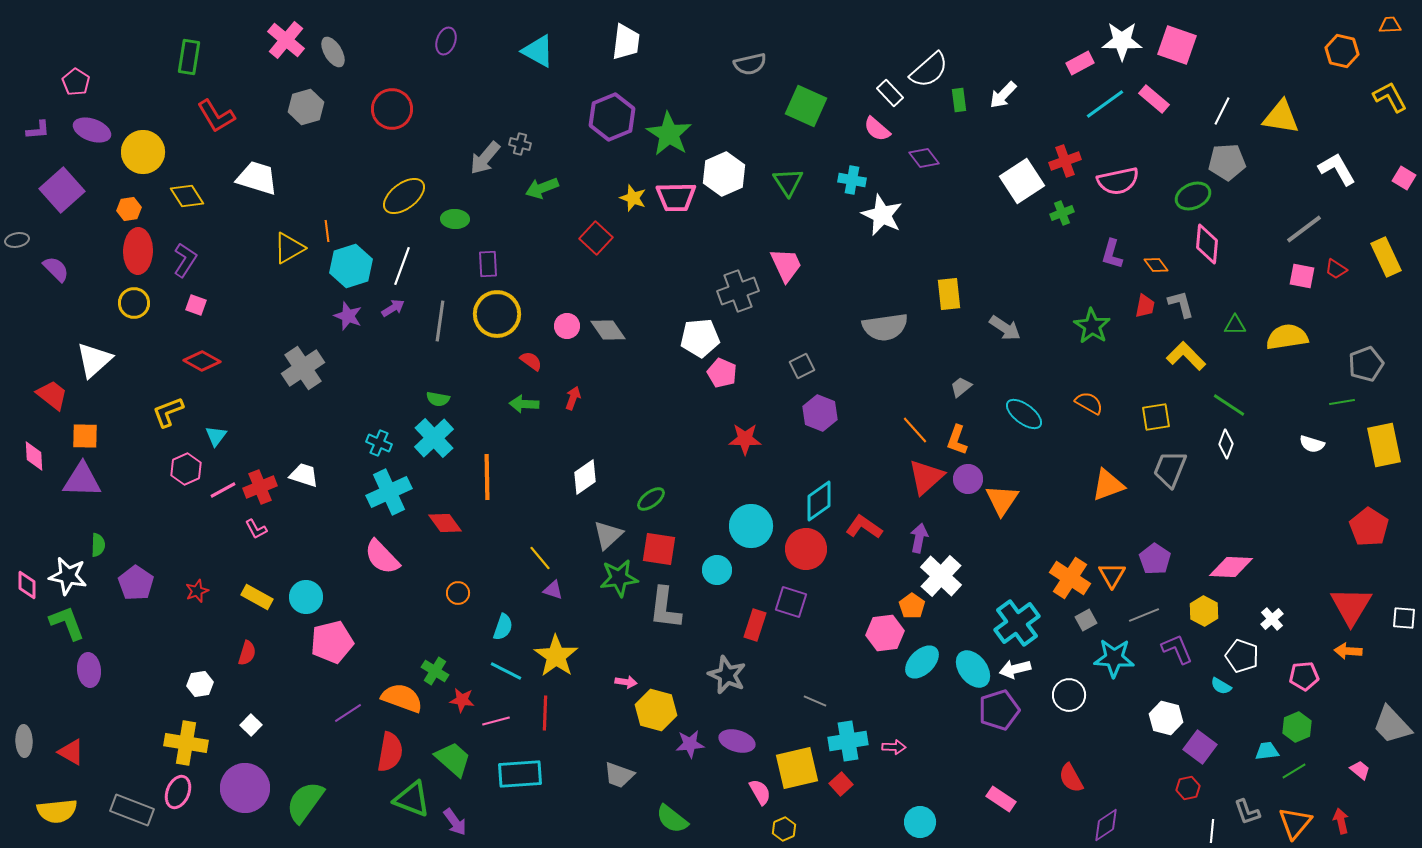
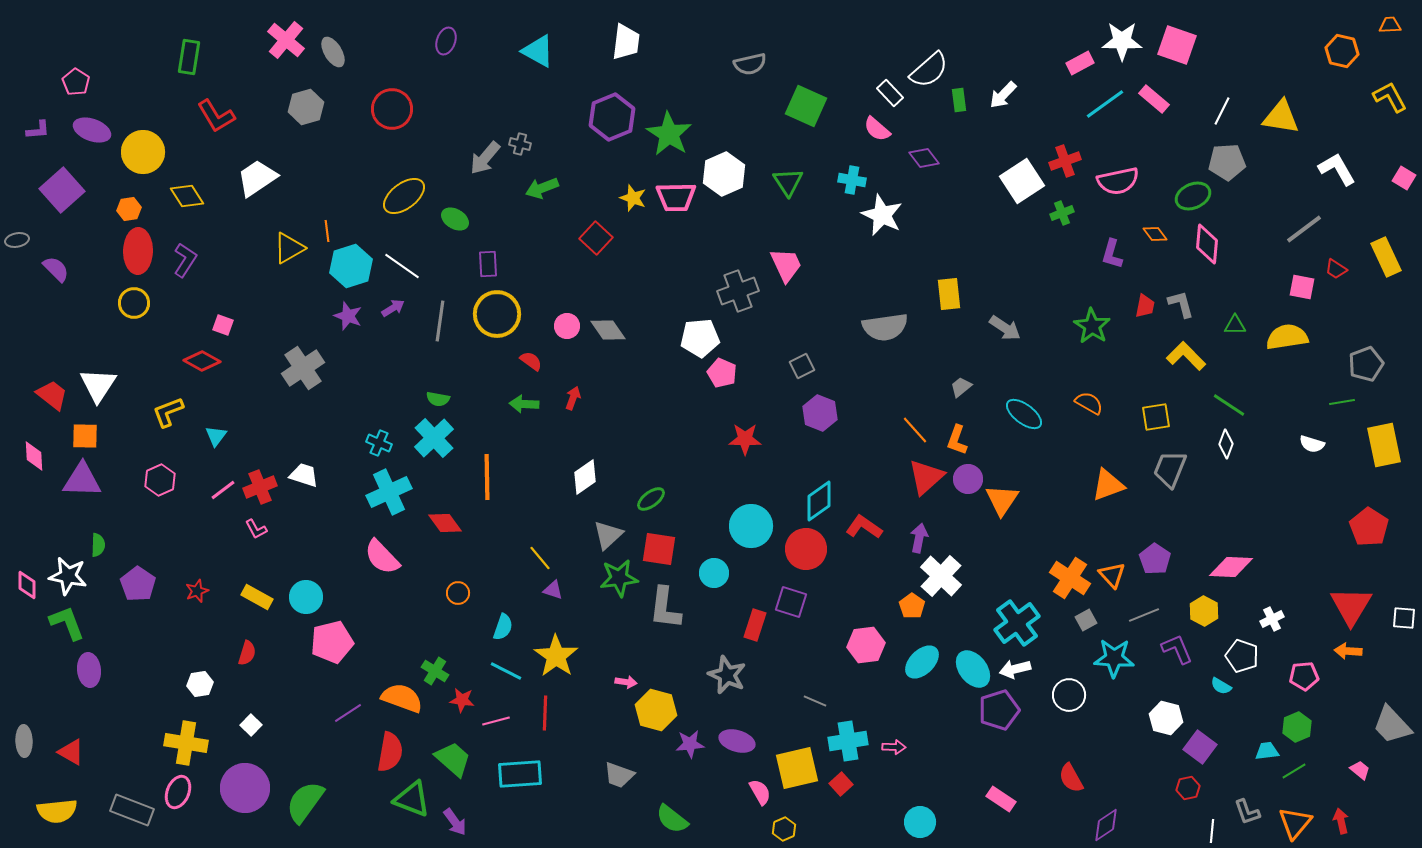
white trapezoid at (257, 178): rotated 51 degrees counterclockwise
green ellipse at (455, 219): rotated 28 degrees clockwise
orange diamond at (1156, 265): moved 1 px left, 31 px up
white line at (402, 266): rotated 75 degrees counterclockwise
pink square at (1302, 276): moved 11 px down
pink square at (196, 305): moved 27 px right, 20 px down
white triangle at (94, 360): moved 4 px right, 25 px down; rotated 15 degrees counterclockwise
pink hexagon at (186, 469): moved 26 px left, 11 px down
pink line at (223, 490): rotated 8 degrees counterclockwise
cyan circle at (717, 570): moved 3 px left, 3 px down
orange triangle at (1112, 575): rotated 12 degrees counterclockwise
purple pentagon at (136, 583): moved 2 px right, 1 px down
white cross at (1272, 619): rotated 15 degrees clockwise
pink hexagon at (885, 633): moved 19 px left, 12 px down
